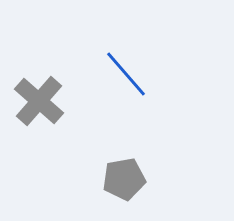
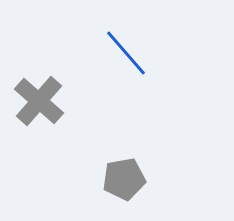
blue line: moved 21 px up
